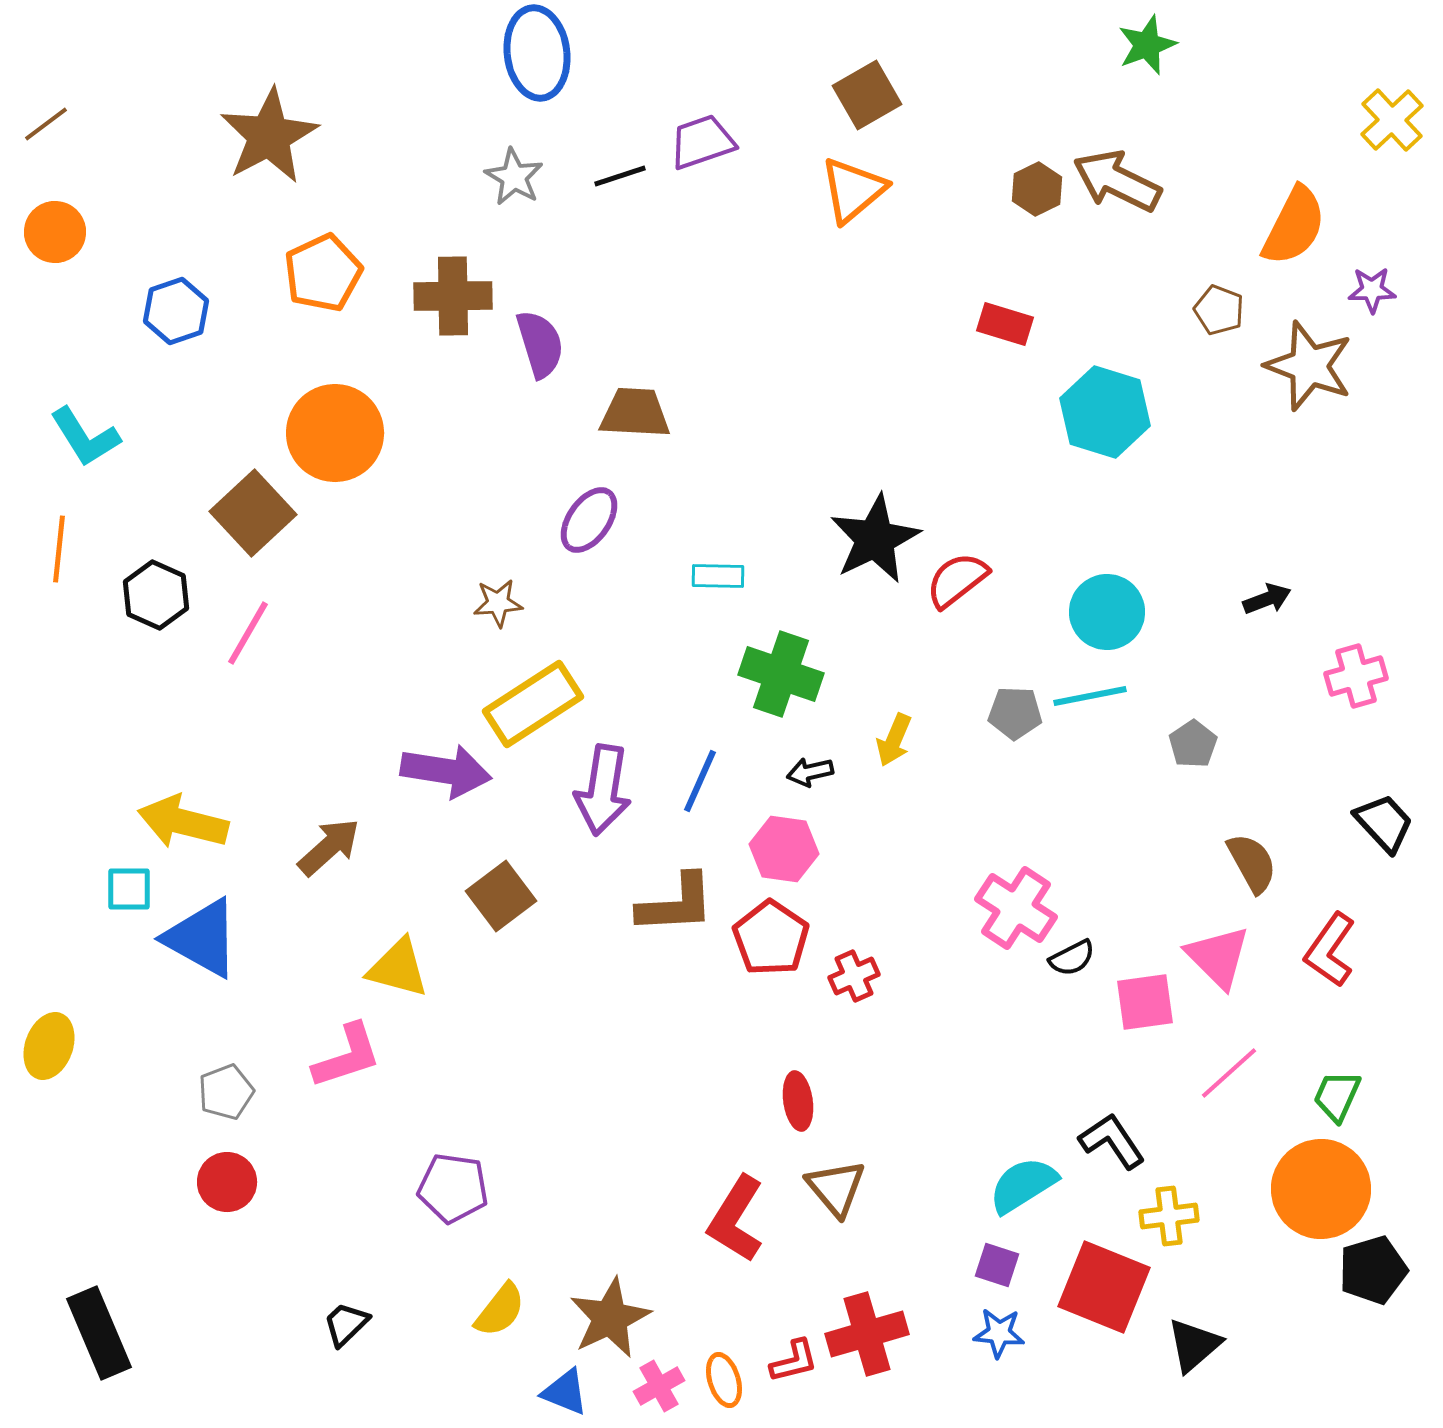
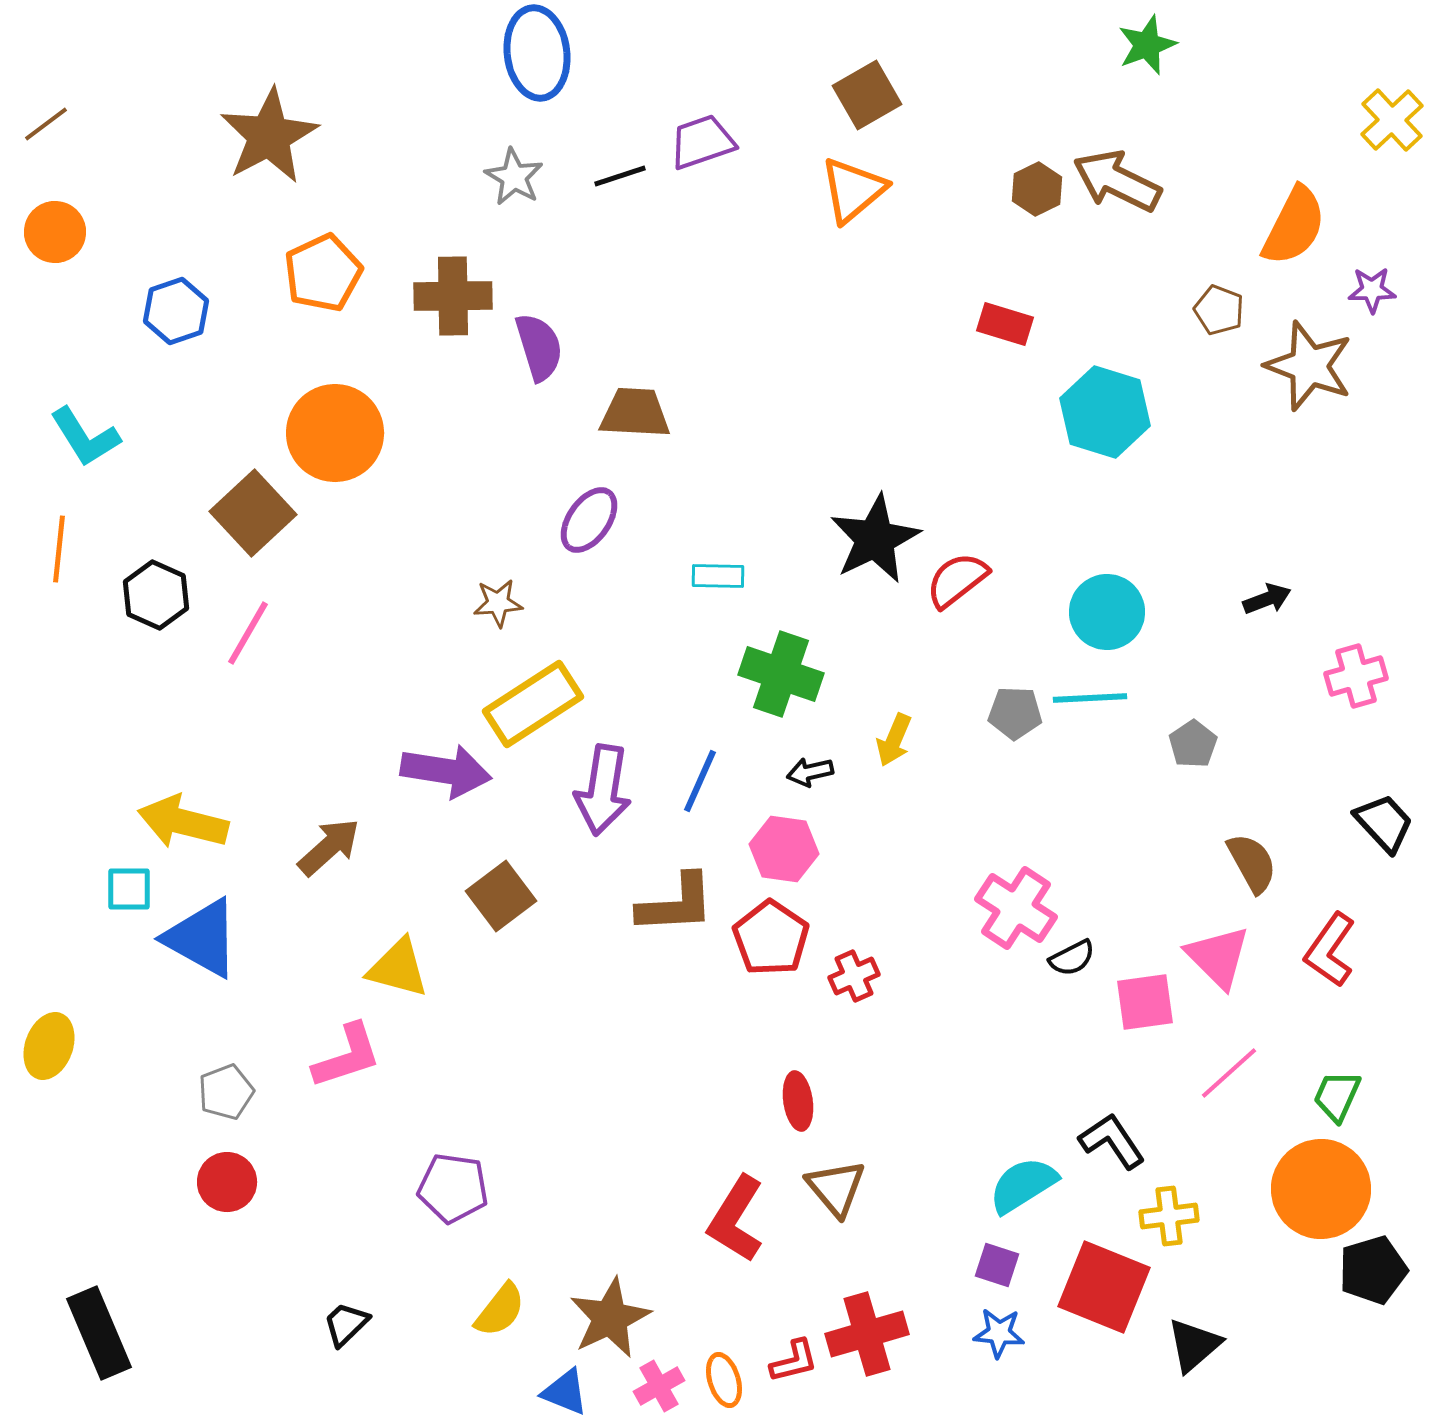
purple semicircle at (540, 344): moved 1 px left, 3 px down
cyan line at (1090, 696): moved 2 px down; rotated 8 degrees clockwise
